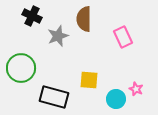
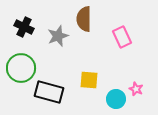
black cross: moved 8 px left, 11 px down
pink rectangle: moved 1 px left
black rectangle: moved 5 px left, 5 px up
